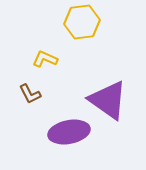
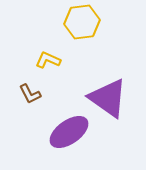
yellow L-shape: moved 3 px right, 1 px down
purple triangle: moved 2 px up
purple ellipse: rotated 24 degrees counterclockwise
